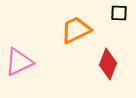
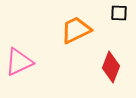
red diamond: moved 3 px right, 3 px down
